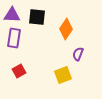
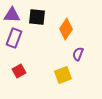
purple rectangle: rotated 12 degrees clockwise
